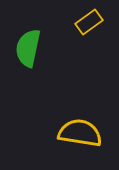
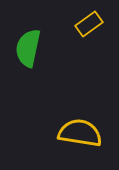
yellow rectangle: moved 2 px down
